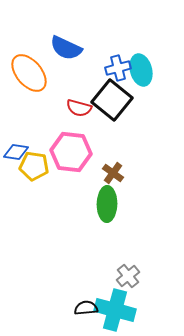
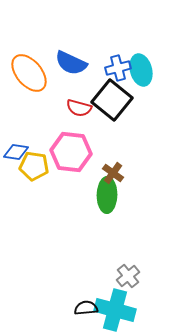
blue semicircle: moved 5 px right, 15 px down
green ellipse: moved 9 px up
